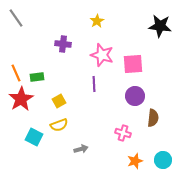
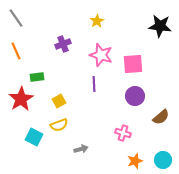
purple cross: rotated 28 degrees counterclockwise
pink star: moved 1 px left
orange line: moved 22 px up
brown semicircle: moved 8 px right, 1 px up; rotated 42 degrees clockwise
